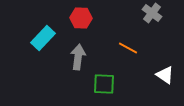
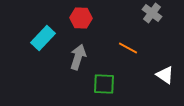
gray arrow: rotated 10 degrees clockwise
